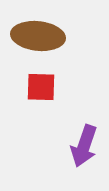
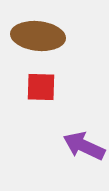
purple arrow: rotated 96 degrees clockwise
